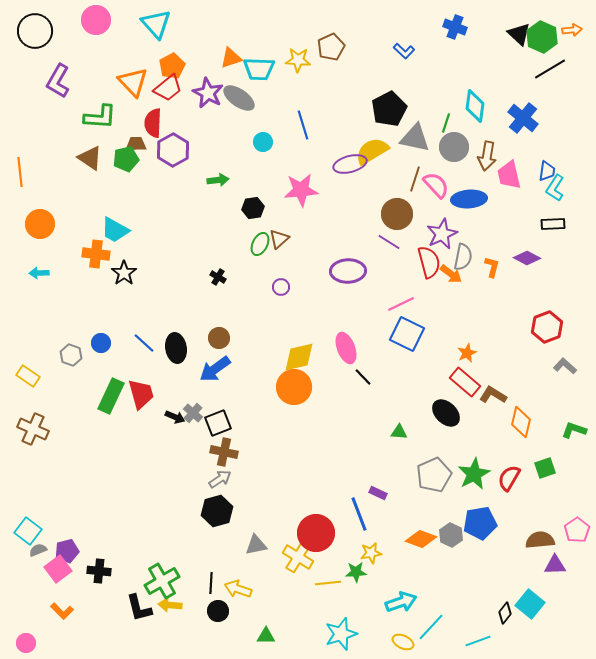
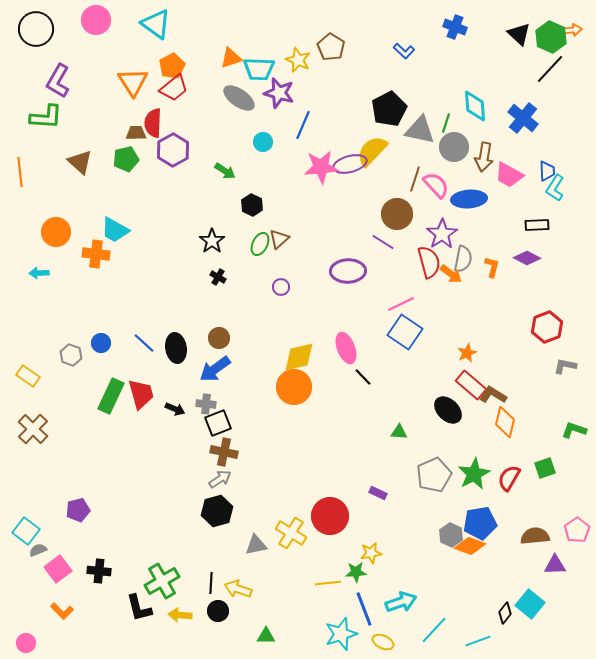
cyan triangle at (156, 24): rotated 12 degrees counterclockwise
black circle at (35, 31): moved 1 px right, 2 px up
green hexagon at (542, 37): moved 9 px right
brown pentagon at (331, 47): rotated 16 degrees counterclockwise
yellow star at (298, 60): rotated 20 degrees clockwise
black line at (550, 69): rotated 16 degrees counterclockwise
orange triangle at (133, 82): rotated 12 degrees clockwise
red trapezoid at (168, 88): moved 6 px right
purple star at (208, 93): moved 71 px right; rotated 12 degrees counterclockwise
cyan diamond at (475, 106): rotated 12 degrees counterclockwise
green L-shape at (100, 117): moved 54 px left
blue line at (303, 125): rotated 40 degrees clockwise
gray triangle at (415, 138): moved 5 px right, 8 px up
brown trapezoid at (136, 144): moved 11 px up
yellow semicircle at (372, 151): rotated 16 degrees counterclockwise
brown arrow at (487, 156): moved 3 px left, 1 px down
brown triangle at (90, 158): moved 10 px left, 4 px down; rotated 8 degrees clockwise
blue trapezoid at (547, 171): rotated 10 degrees counterclockwise
pink trapezoid at (509, 175): rotated 48 degrees counterclockwise
green arrow at (218, 180): moved 7 px right, 9 px up; rotated 40 degrees clockwise
pink star at (301, 190): moved 20 px right, 23 px up
black hexagon at (253, 208): moved 1 px left, 3 px up; rotated 25 degrees counterclockwise
orange circle at (40, 224): moved 16 px right, 8 px down
black rectangle at (553, 224): moved 16 px left, 1 px down
purple star at (442, 234): rotated 8 degrees counterclockwise
purple line at (389, 242): moved 6 px left
gray semicircle at (463, 257): moved 2 px down
black star at (124, 273): moved 88 px right, 32 px up
blue square at (407, 334): moved 2 px left, 2 px up; rotated 8 degrees clockwise
gray L-shape at (565, 366): rotated 30 degrees counterclockwise
red rectangle at (465, 382): moved 6 px right, 3 px down
gray cross at (193, 413): moved 13 px right, 9 px up; rotated 36 degrees counterclockwise
black ellipse at (446, 413): moved 2 px right, 3 px up
black arrow at (175, 417): moved 8 px up
orange diamond at (521, 422): moved 16 px left
brown cross at (33, 429): rotated 20 degrees clockwise
blue line at (359, 514): moved 5 px right, 95 px down
cyan square at (28, 531): moved 2 px left
red circle at (316, 533): moved 14 px right, 17 px up
orange diamond at (421, 539): moved 49 px right, 7 px down
brown semicircle at (540, 540): moved 5 px left, 4 px up
purple pentagon at (67, 551): moved 11 px right, 41 px up
yellow cross at (298, 557): moved 7 px left, 24 px up
yellow arrow at (170, 605): moved 10 px right, 10 px down
cyan line at (431, 627): moved 3 px right, 3 px down
yellow ellipse at (403, 642): moved 20 px left
